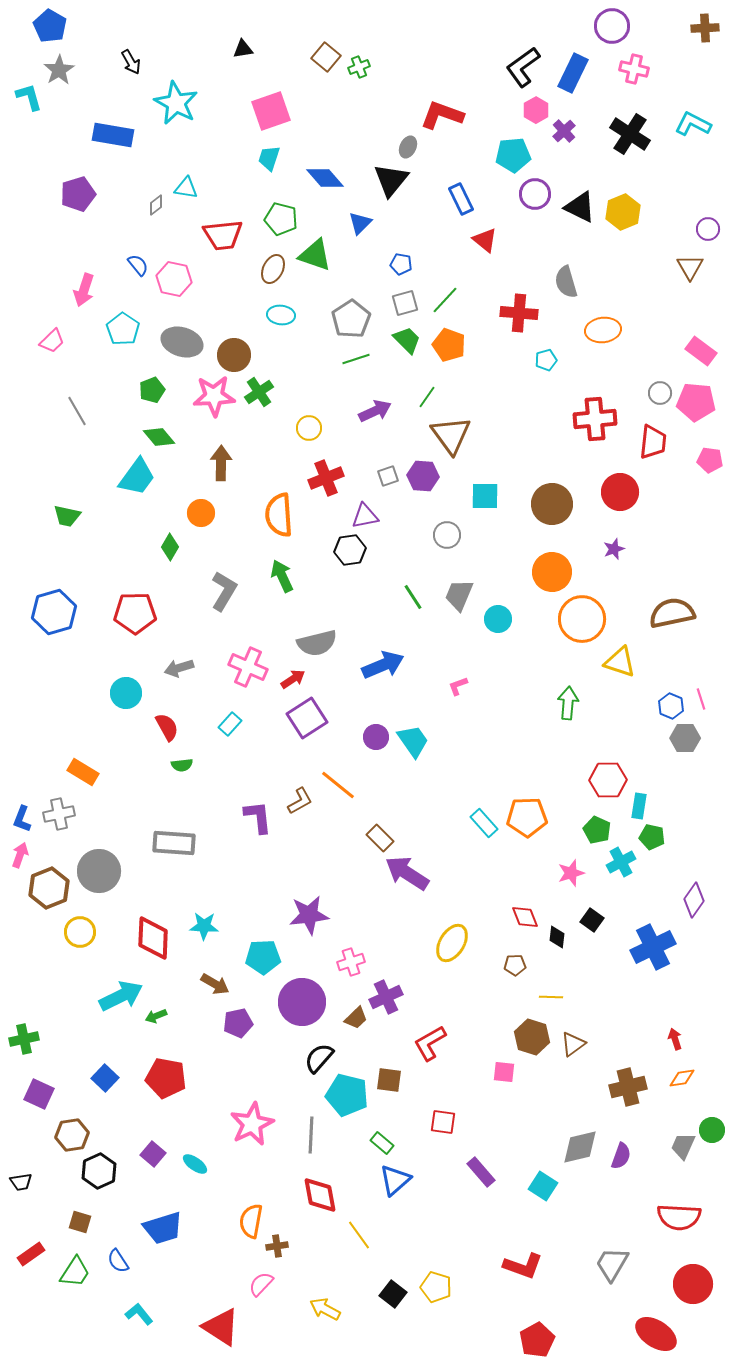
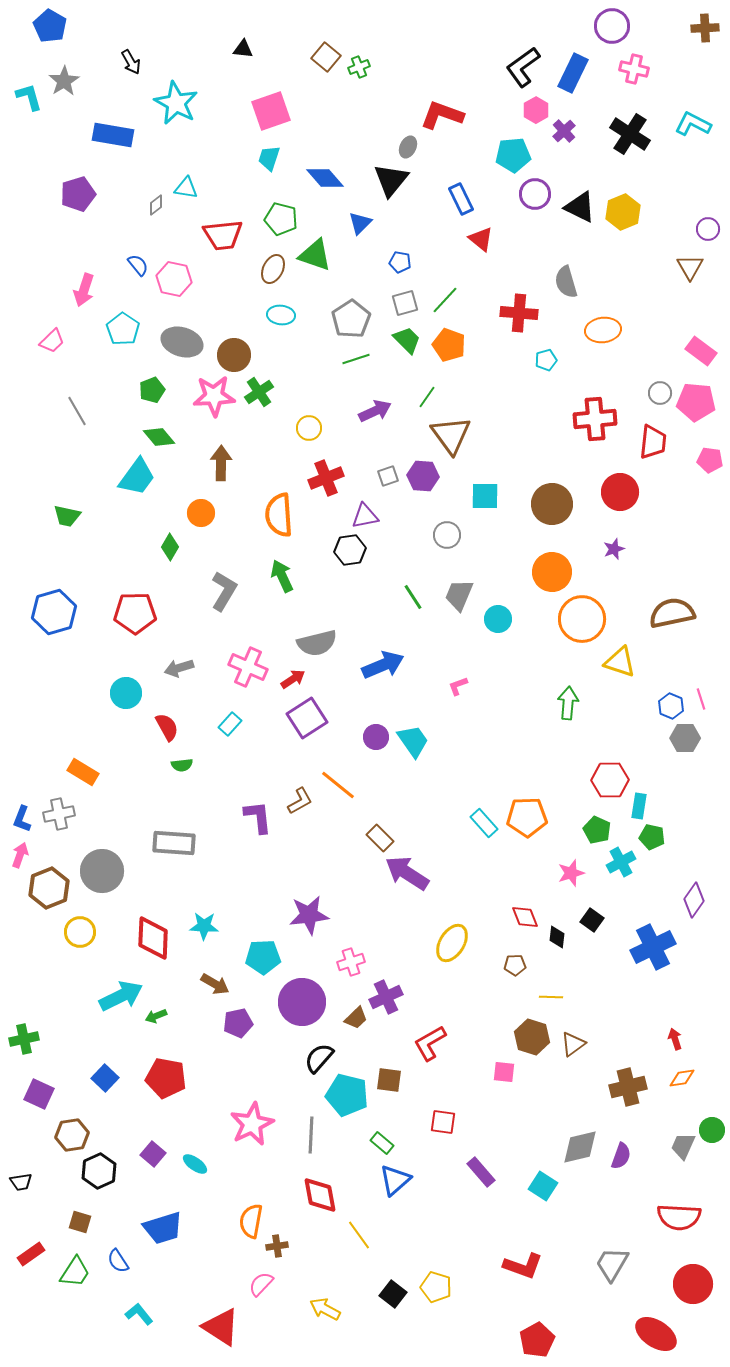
black triangle at (243, 49): rotated 15 degrees clockwise
gray star at (59, 70): moved 5 px right, 11 px down
red triangle at (485, 240): moved 4 px left, 1 px up
blue pentagon at (401, 264): moved 1 px left, 2 px up
red hexagon at (608, 780): moved 2 px right
gray circle at (99, 871): moved 3 px right
